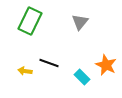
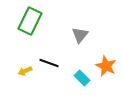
gray triangle: moved 13 px down
orange star: moved 1 px down
yellow arrow: rotated 32 degrees counterclockwise
cyan rectangle: moved 1 px down
